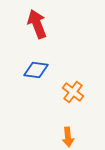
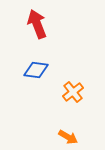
orange cross: rotated 15 degrees clockwise
orange arrow: rotated 54 degrees counterclockwise
